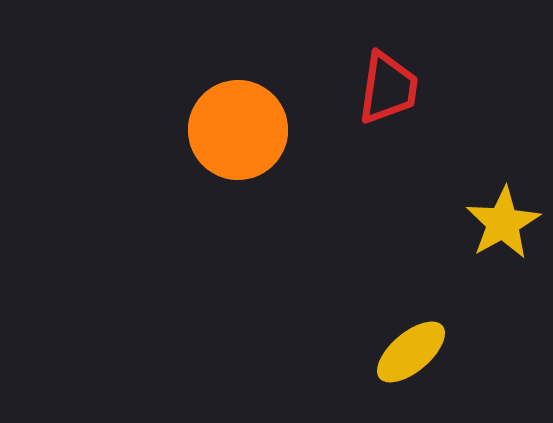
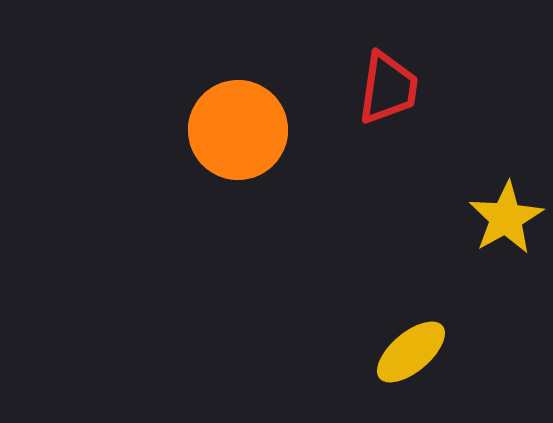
yellow star: moved 3 px right, 5 px up
